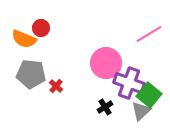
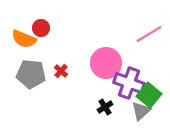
red cross: moved 5 px right, 15 px up
